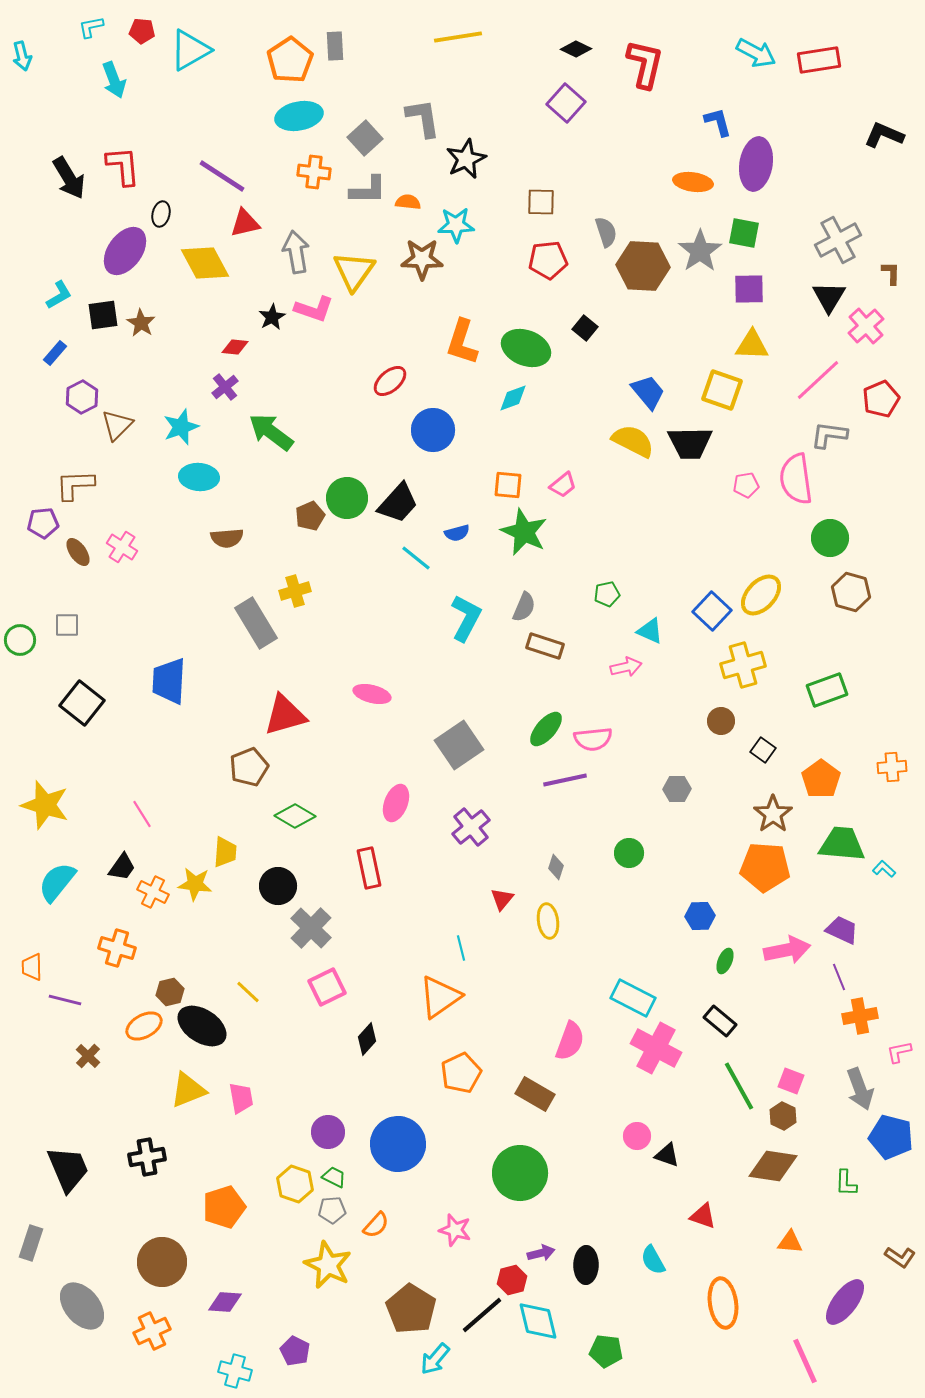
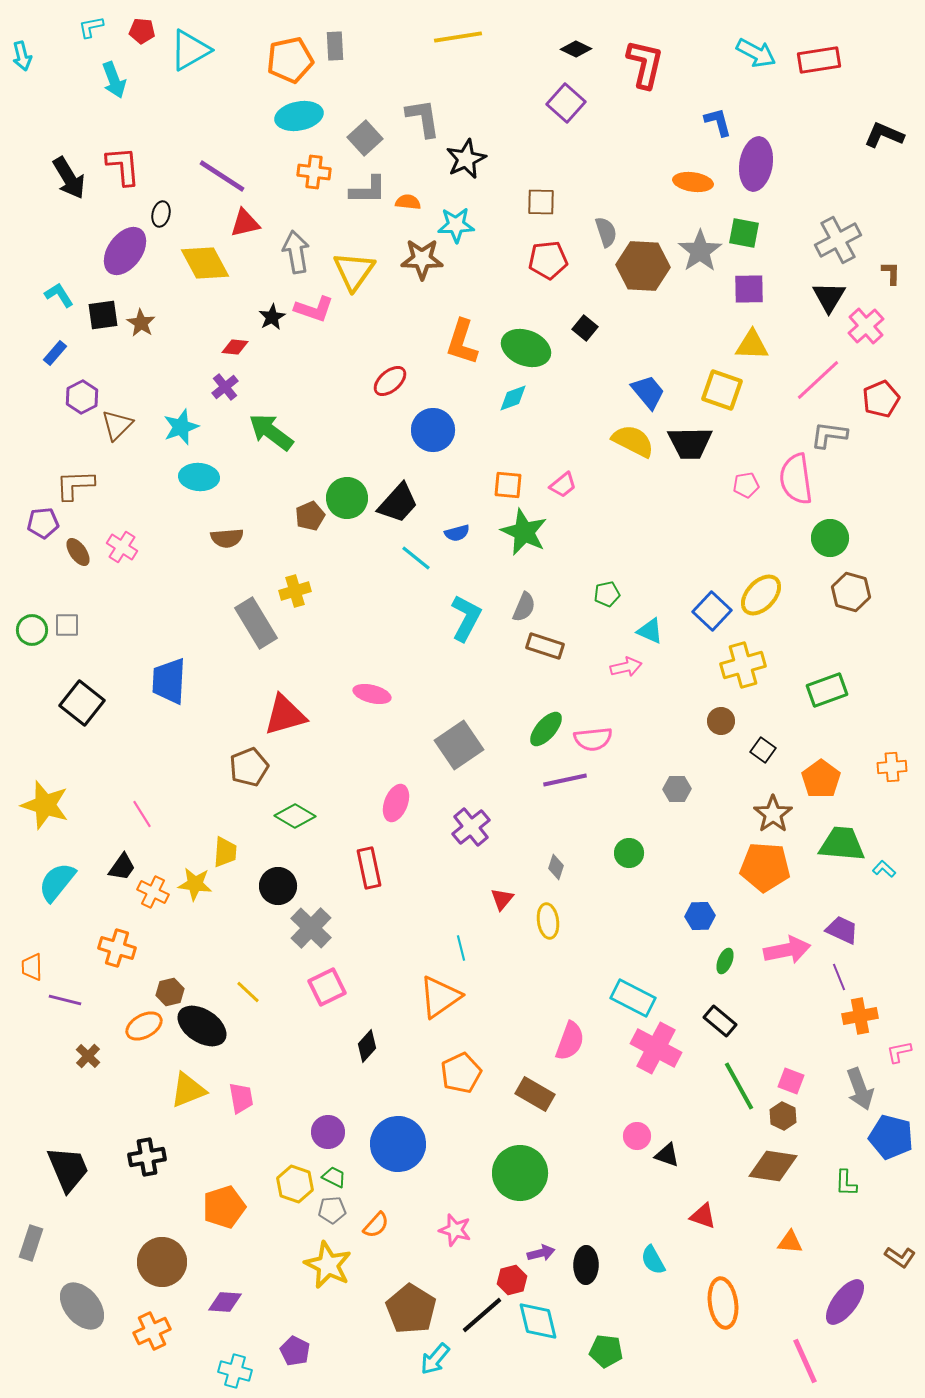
orange pentagon at (290, 60): rotated 21 degrees clockwise
cyan L-shape at (59, 295): rotated 92 degrees counterclockwise
green circle at (20, 640): moved 12 px right, 10 px up
black diamond at (367, 1039): moved 7 px down
